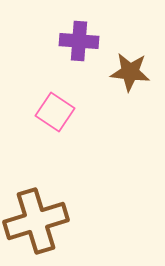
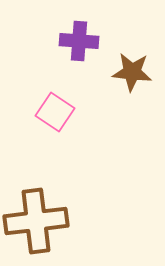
brown star: moved 2 px right
brown cross: rotated 10 degrees clockwise
